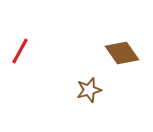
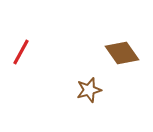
red line: moved 1 px right, 1 px down
